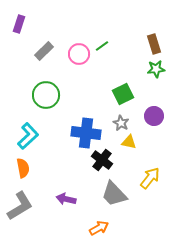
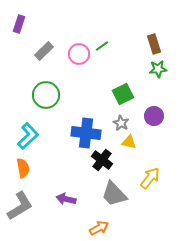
green star: moved 2 px right
